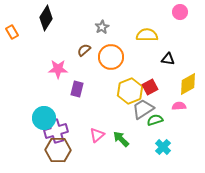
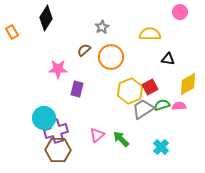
yellow semicircle: moved 3 px right, 1 px up
green semicircle: moved 7 px right, 15 px up
cyan cross: moved 2 px left
